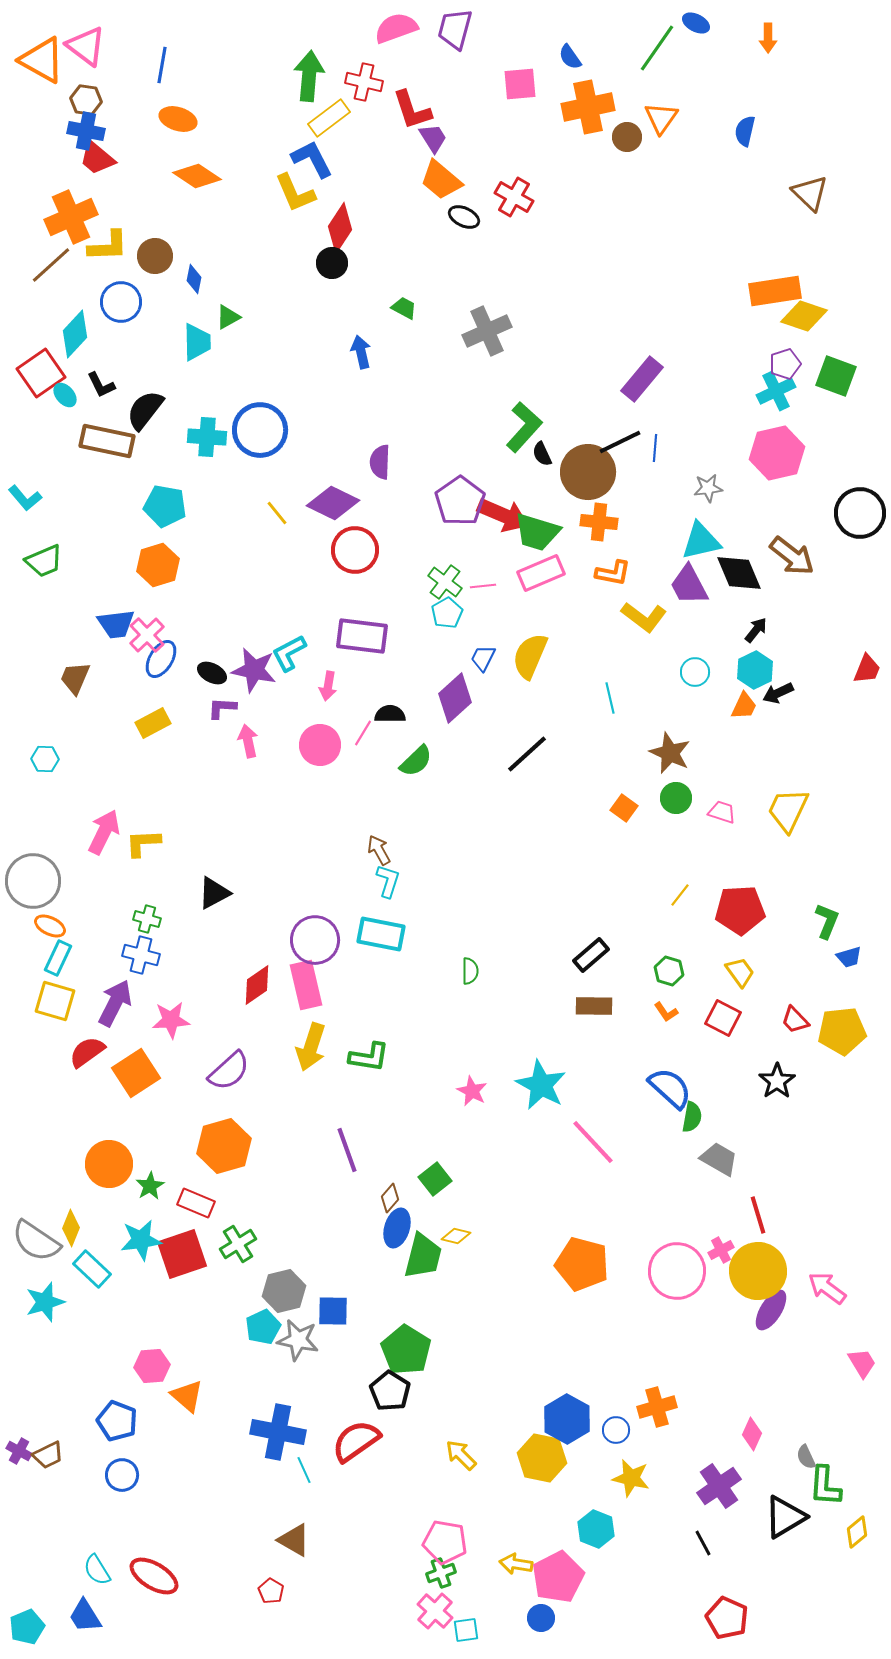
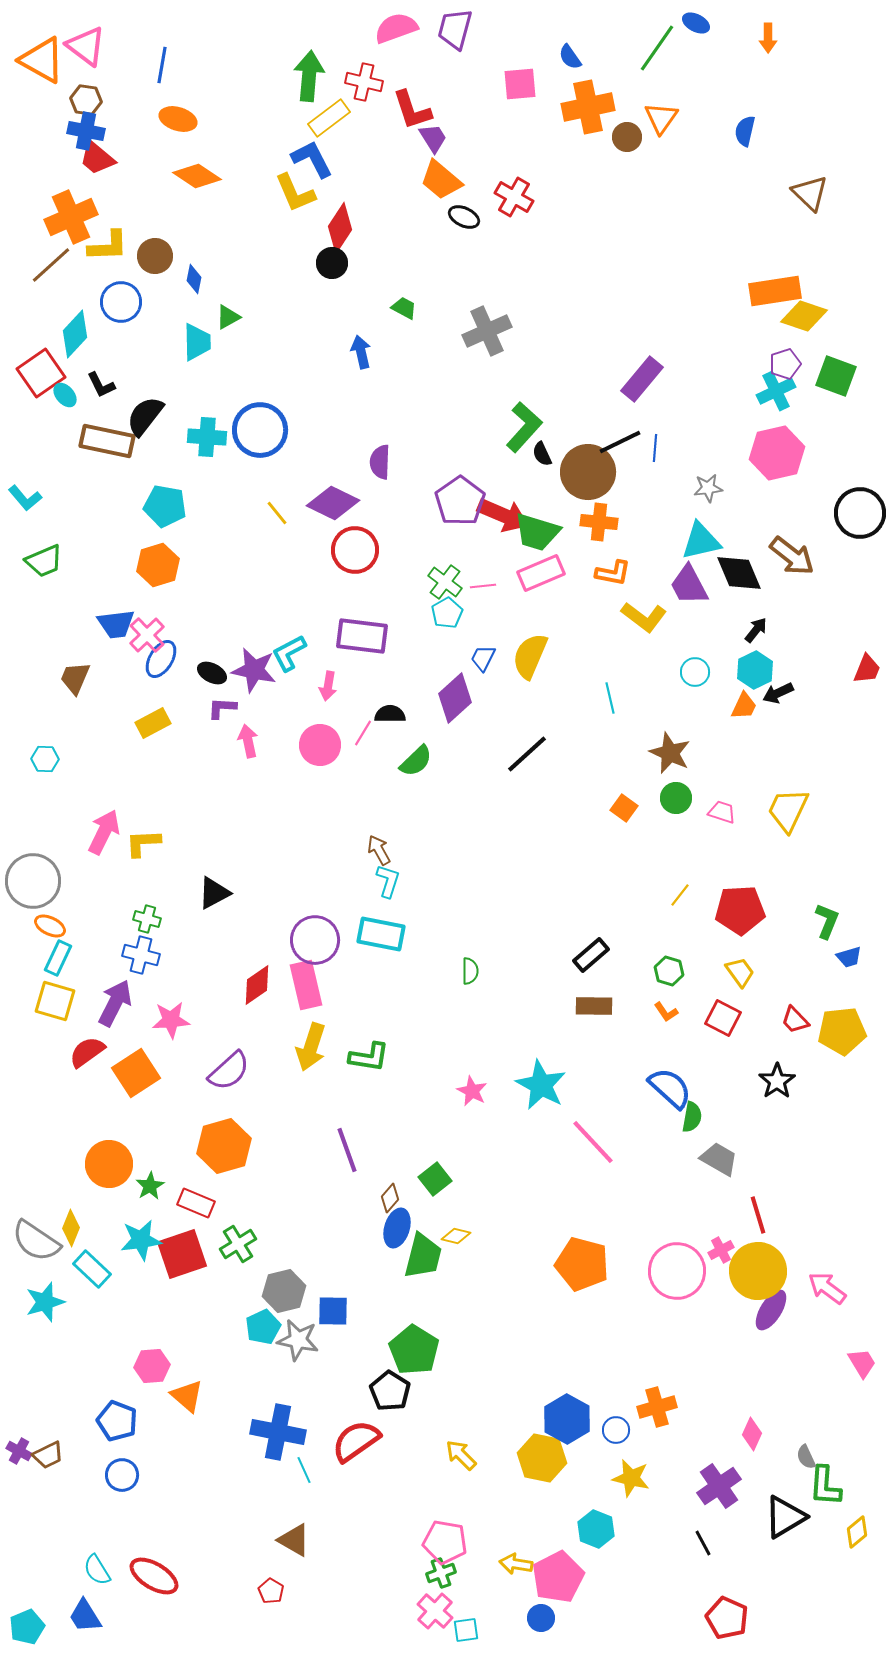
black semicircle at (145, 410): moved 6 px down
green pentagon at (406, 1350): moved 8 px right
